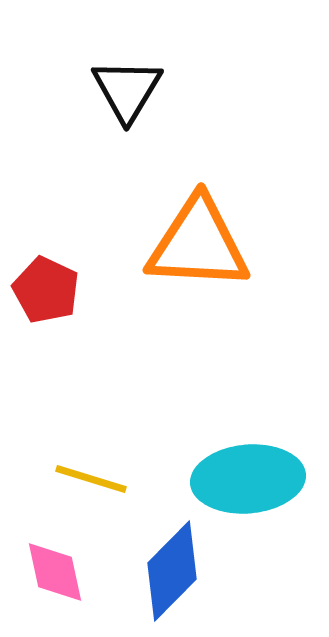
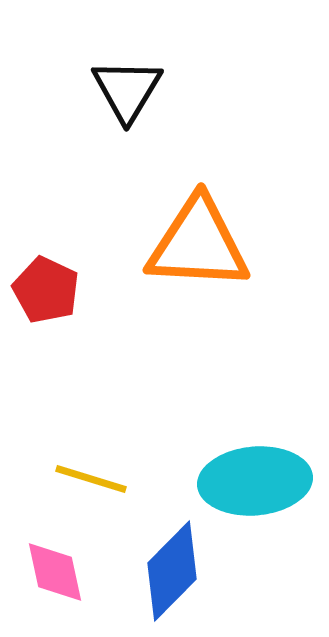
cyan ellipse: moved 7 px right, 2 px down
